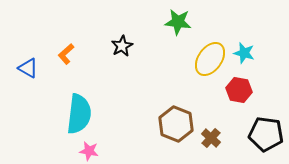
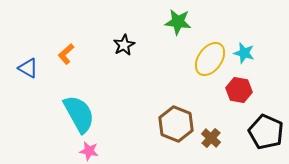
black star: moved 2 px right, 1 px up
cyan semicircle: rotated 36 degrees counterclockwise
black pentagon: moved 2 px up; rotated 16 degrees clockwise
